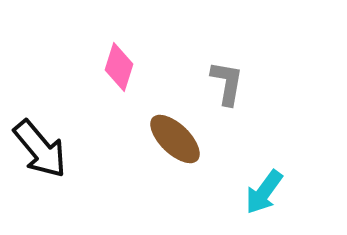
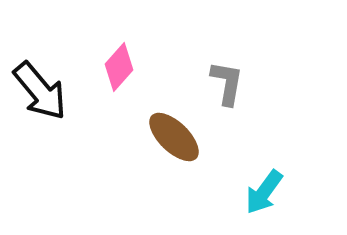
pink diamond: rotated 24 degrees clockwise
brown ellipse: moved 1 px left, 2 px up
black arrow: moved 58 px up
